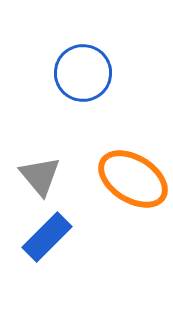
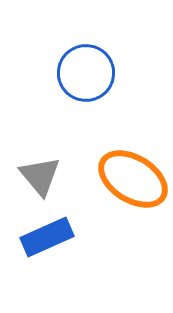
blue circle: moved 3 px right
blue rectangle: rotated 21 degrees clockwise
